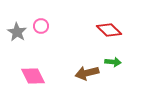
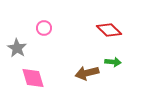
pink circle: moved 3 px right, 2 px down
gray star: moved 16 px down
pink diamond: moved 2 px down; rotated 10 degrees clockwise
